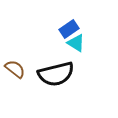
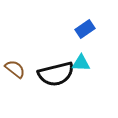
blue rectangle: moved 16 px right
cyan triangle: moved 5 px right, 20 px down; rotated 30 degrees counterclockwise
